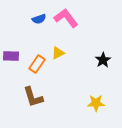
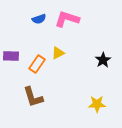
pink L-shape: moved 1 px right, 1 px down; rotated 35 degrees counterclockwise
yellow star: moved 1 px right, 1 px down
